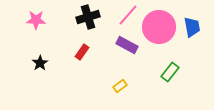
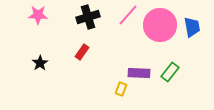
pink star: moved 2 px right, 5 px up
pink circle: moved 1 px right, 2 px up
purple rectangle: moved 12 px right, 28 px down; rotated 25 degrees counterclockwise
yellow rectangle: moved 1 px right, 3 px down; rotated 32 degrees counterclockwise
